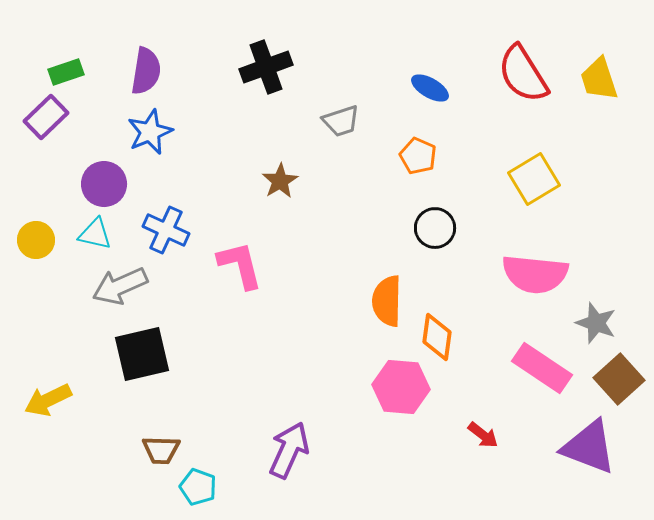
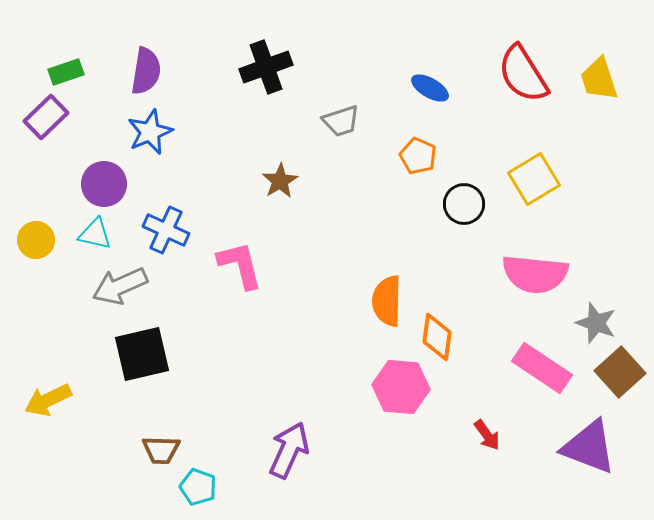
black circle: moved 29 px right, 24 px up
brown square: moved 1 px right, 7 px up
red arrow: moved 4 px right; rotated 16 degrees clockwise
